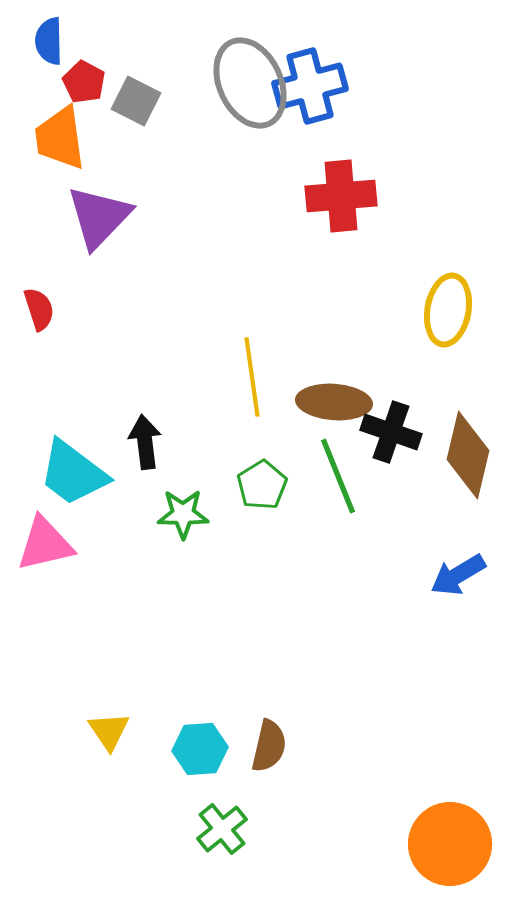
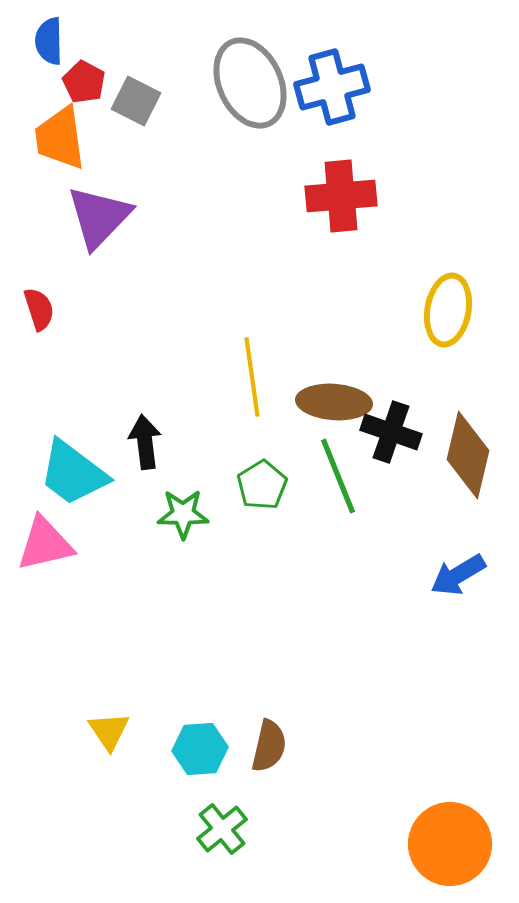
blue cross: moved 22 px right, 1 px down
